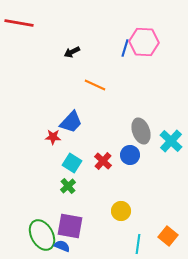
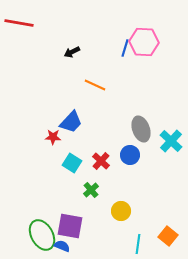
gray ellipse: moved 2 px up
red cross: moved 2 px left
green cross: moved 23 px right, 4 px down
